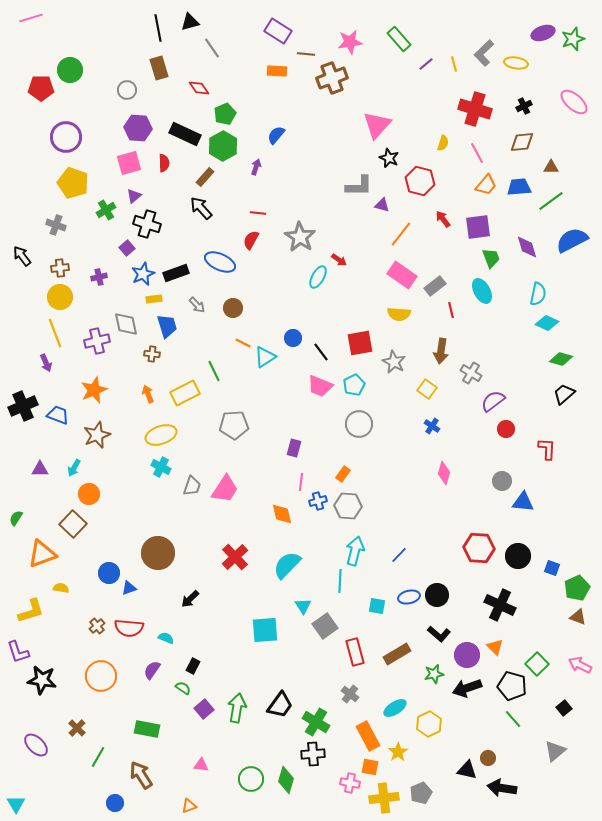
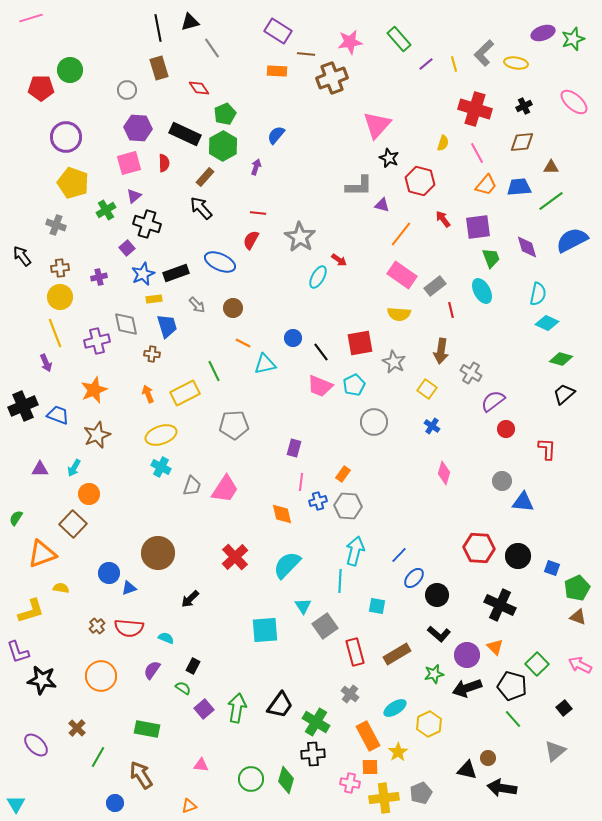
cyan triangle at (265, 357): moved 7 px down; rotated 20 degrees clockwise
gray circle at (359, 424): moved 15 px right, 2 px up
blue ellipse at (409, 597): moved 5 px right, 19 px up; rotated 35 degrees counterclockwise
orange square at (370, 767): rotated 12 degrees counterclockwise
